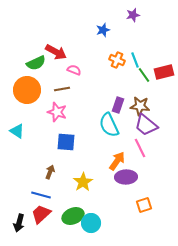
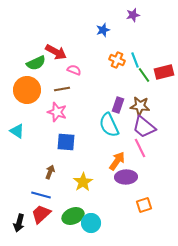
purple trapezoid: moved 2 px left, 2 px down
